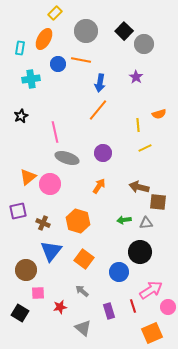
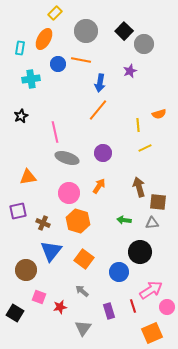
purple star at (136, 77): moved 6 px left, 6 px up; rotated 16 degrees clockwise
orange triangle at (28, 177): rotated 30 degrees clockwise
pink circle at (50, 184): moved 19 px right, 9 px down
brown arrow at (139, 187): rotated 60 degrees clockwise
green arrow at (124, 220): rotated 16 degrees clockwise
gray triangle at (146, 223): moved 6 px right
pink square at (38, 293): moved 1 px right, 4 px down; rotated 24 degrees clockwise
pink circle at (168, 307): moved 1 px left
black square at (20, 313): moved 5 px left
gray triangle at (83, 328): rotated 24 degrees clockwise
